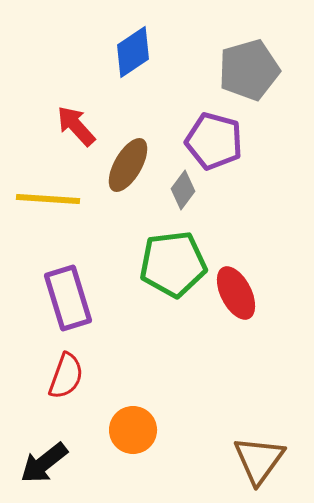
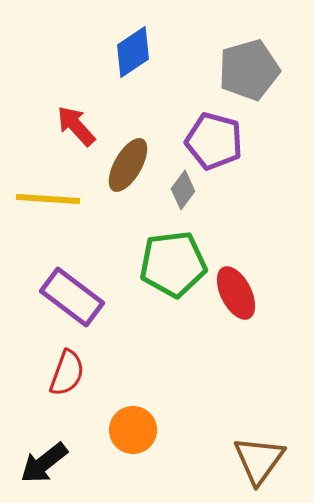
purple rectangle: moved 4 px right, 1 px up; rotated 36 degrees counterclockwise
red semicircle: moved 1 px right, 3 px up
